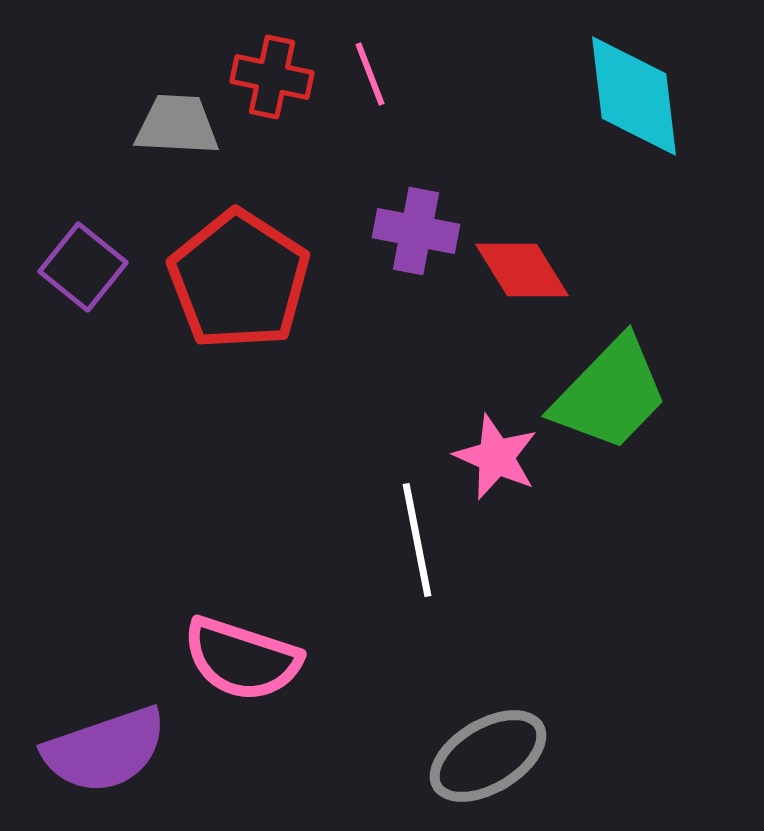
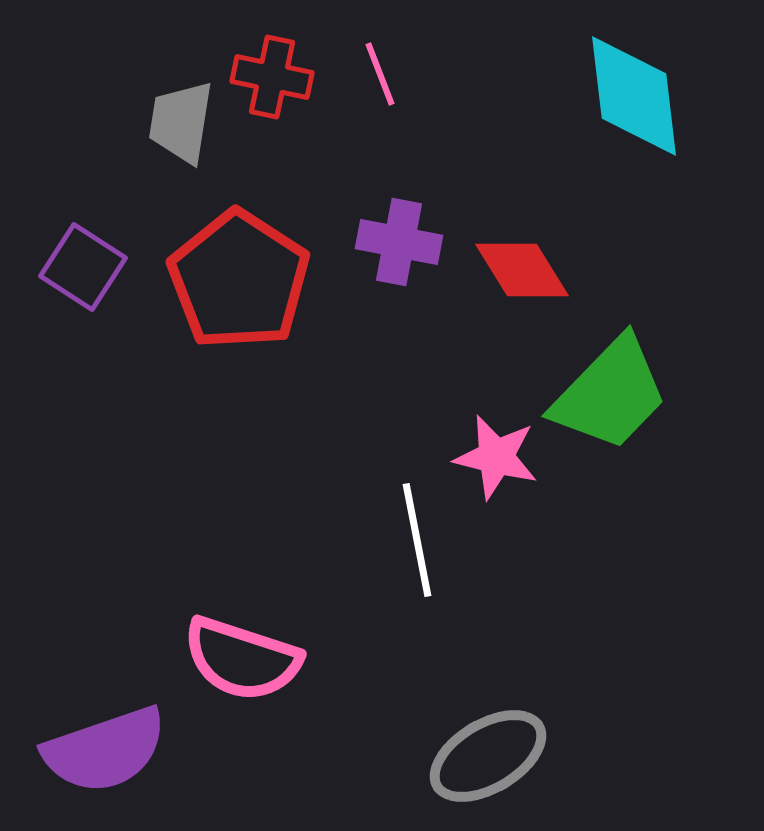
pink line: moved 10 px right
gray trapezoid: moved 4 px right, 3 px up; rotated 84 degrees counterclockwise
purple cross: moved 17 px left, 11 px down
purple square: rotated 6 degrees counterclockwise
pink star: rotated 10 degrees counterclockwise
